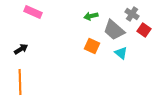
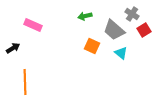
pink rectangle: moved 13 px down
green arrow: moved 6 px left
red square: rotated 24 degrees clockwise
black arrow: moved 8 px left, 1 px up
orange line: moved 5 px right
